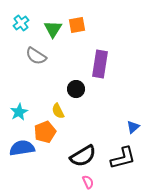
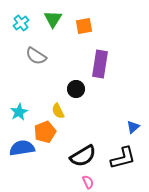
orange square: moved 7 px right, 1 px down
green triangle: moved 10 px up
